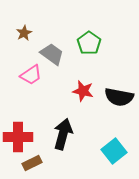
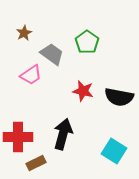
green pentagon: moved 2 px left, 1 px up
cyan square: rotated 20 degrees counterclockwise
brown rectangle: moved 4 px right
